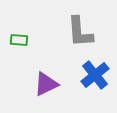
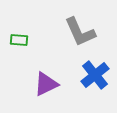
gray L-shape: rotated 20 degrees counterclockwise
